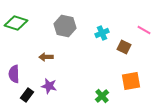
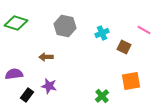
purple semicircle: rotated 84 degrees clockwise
